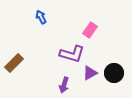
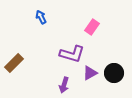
pink rectangle: moved 2 px right, 3 px up
